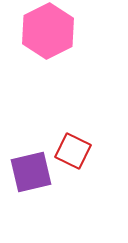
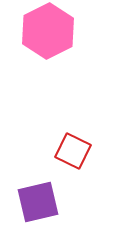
purple square: moved 7 px right, 30 px down
